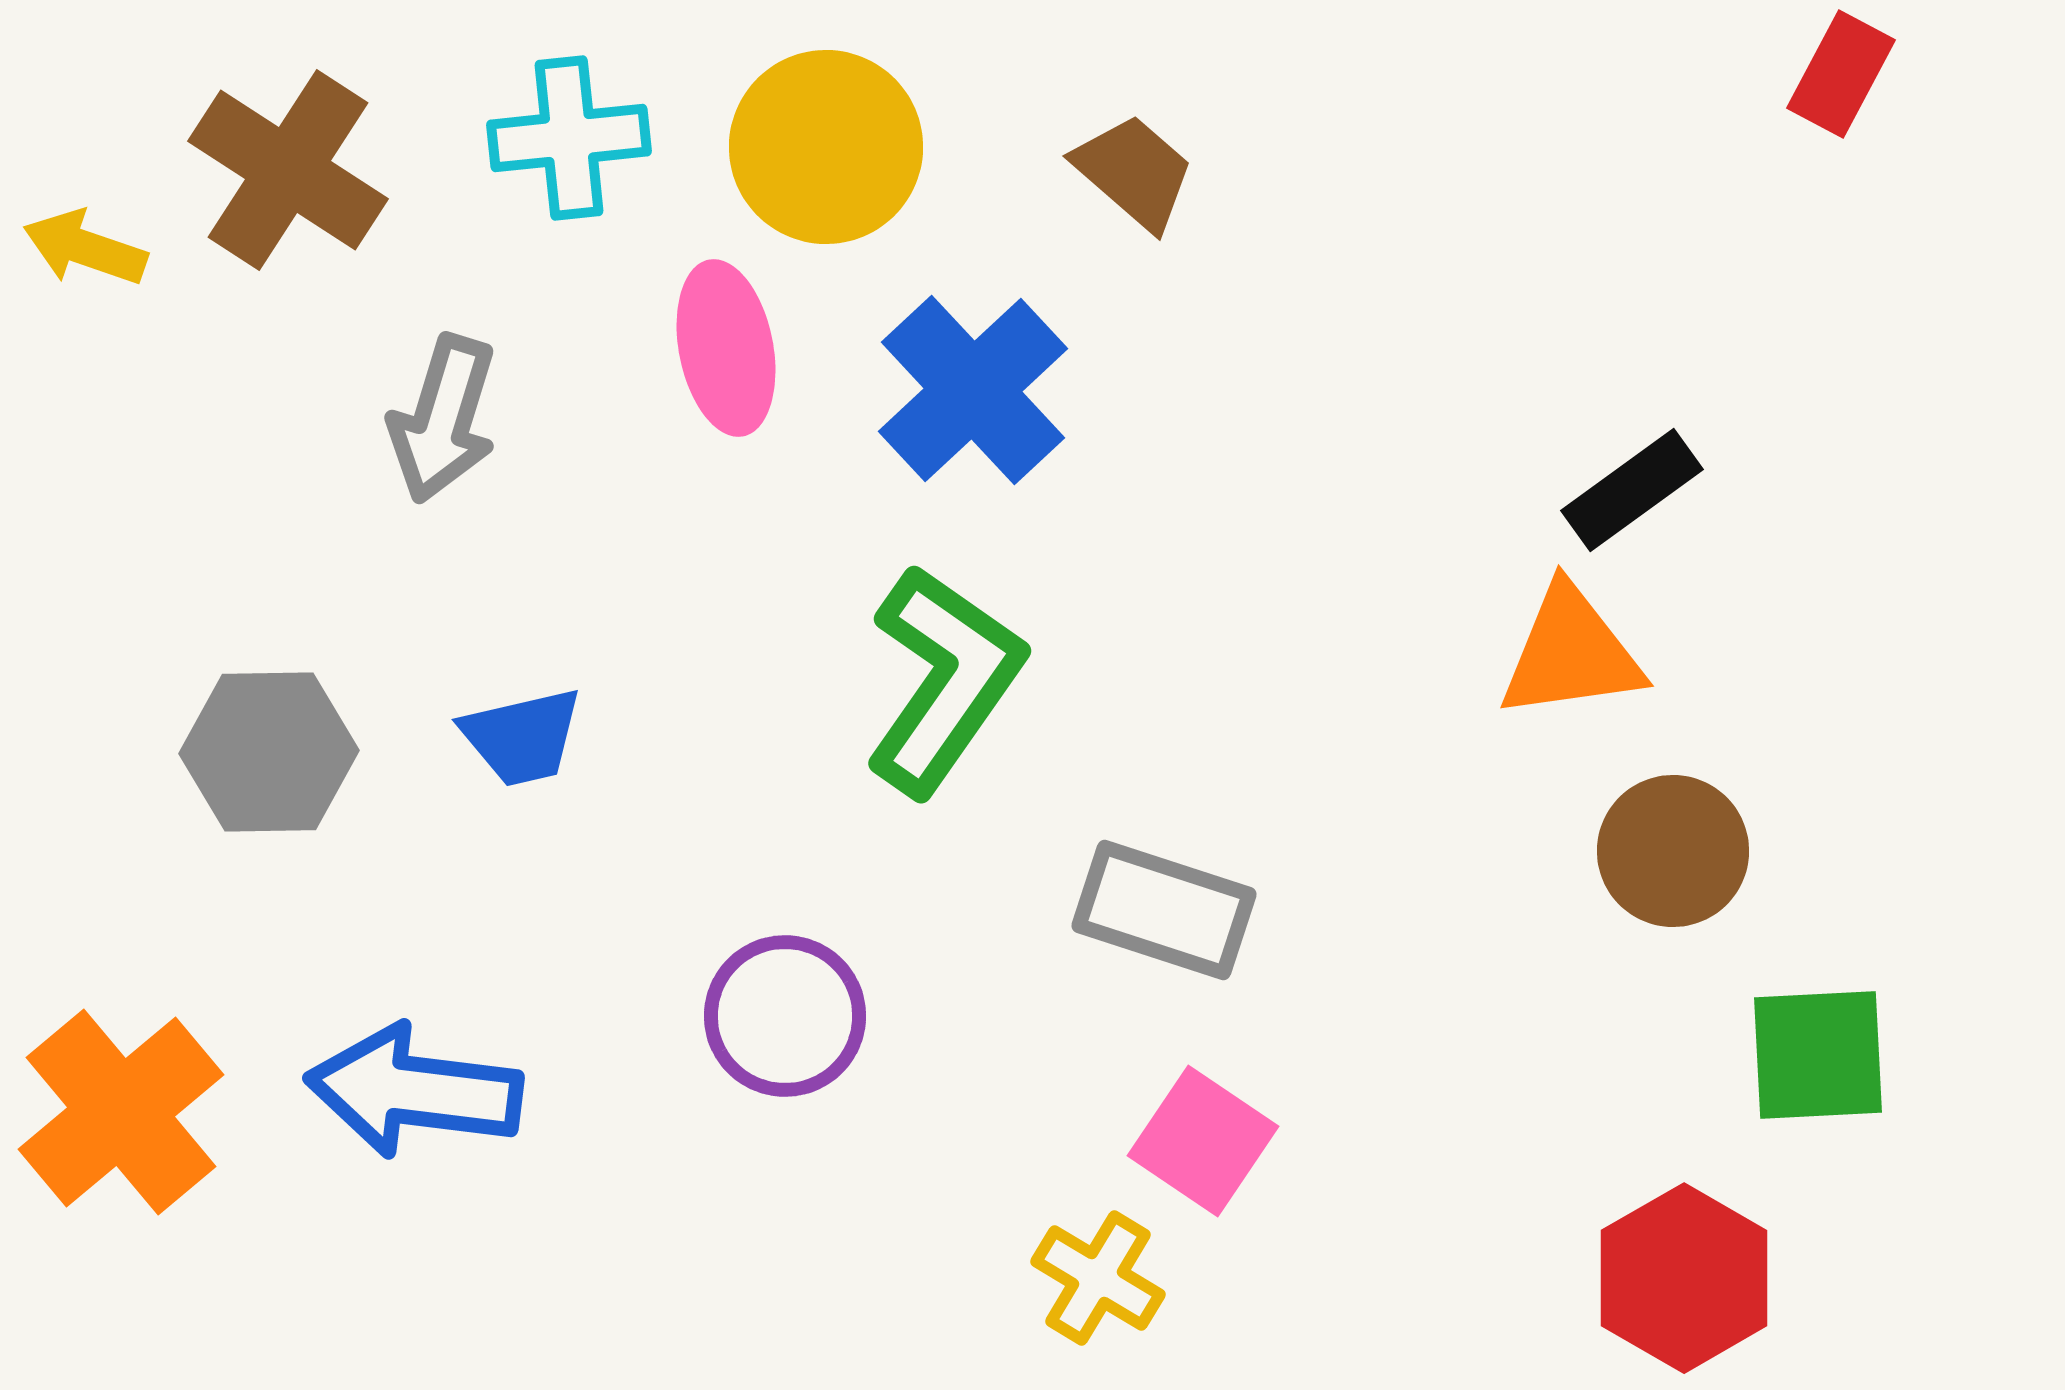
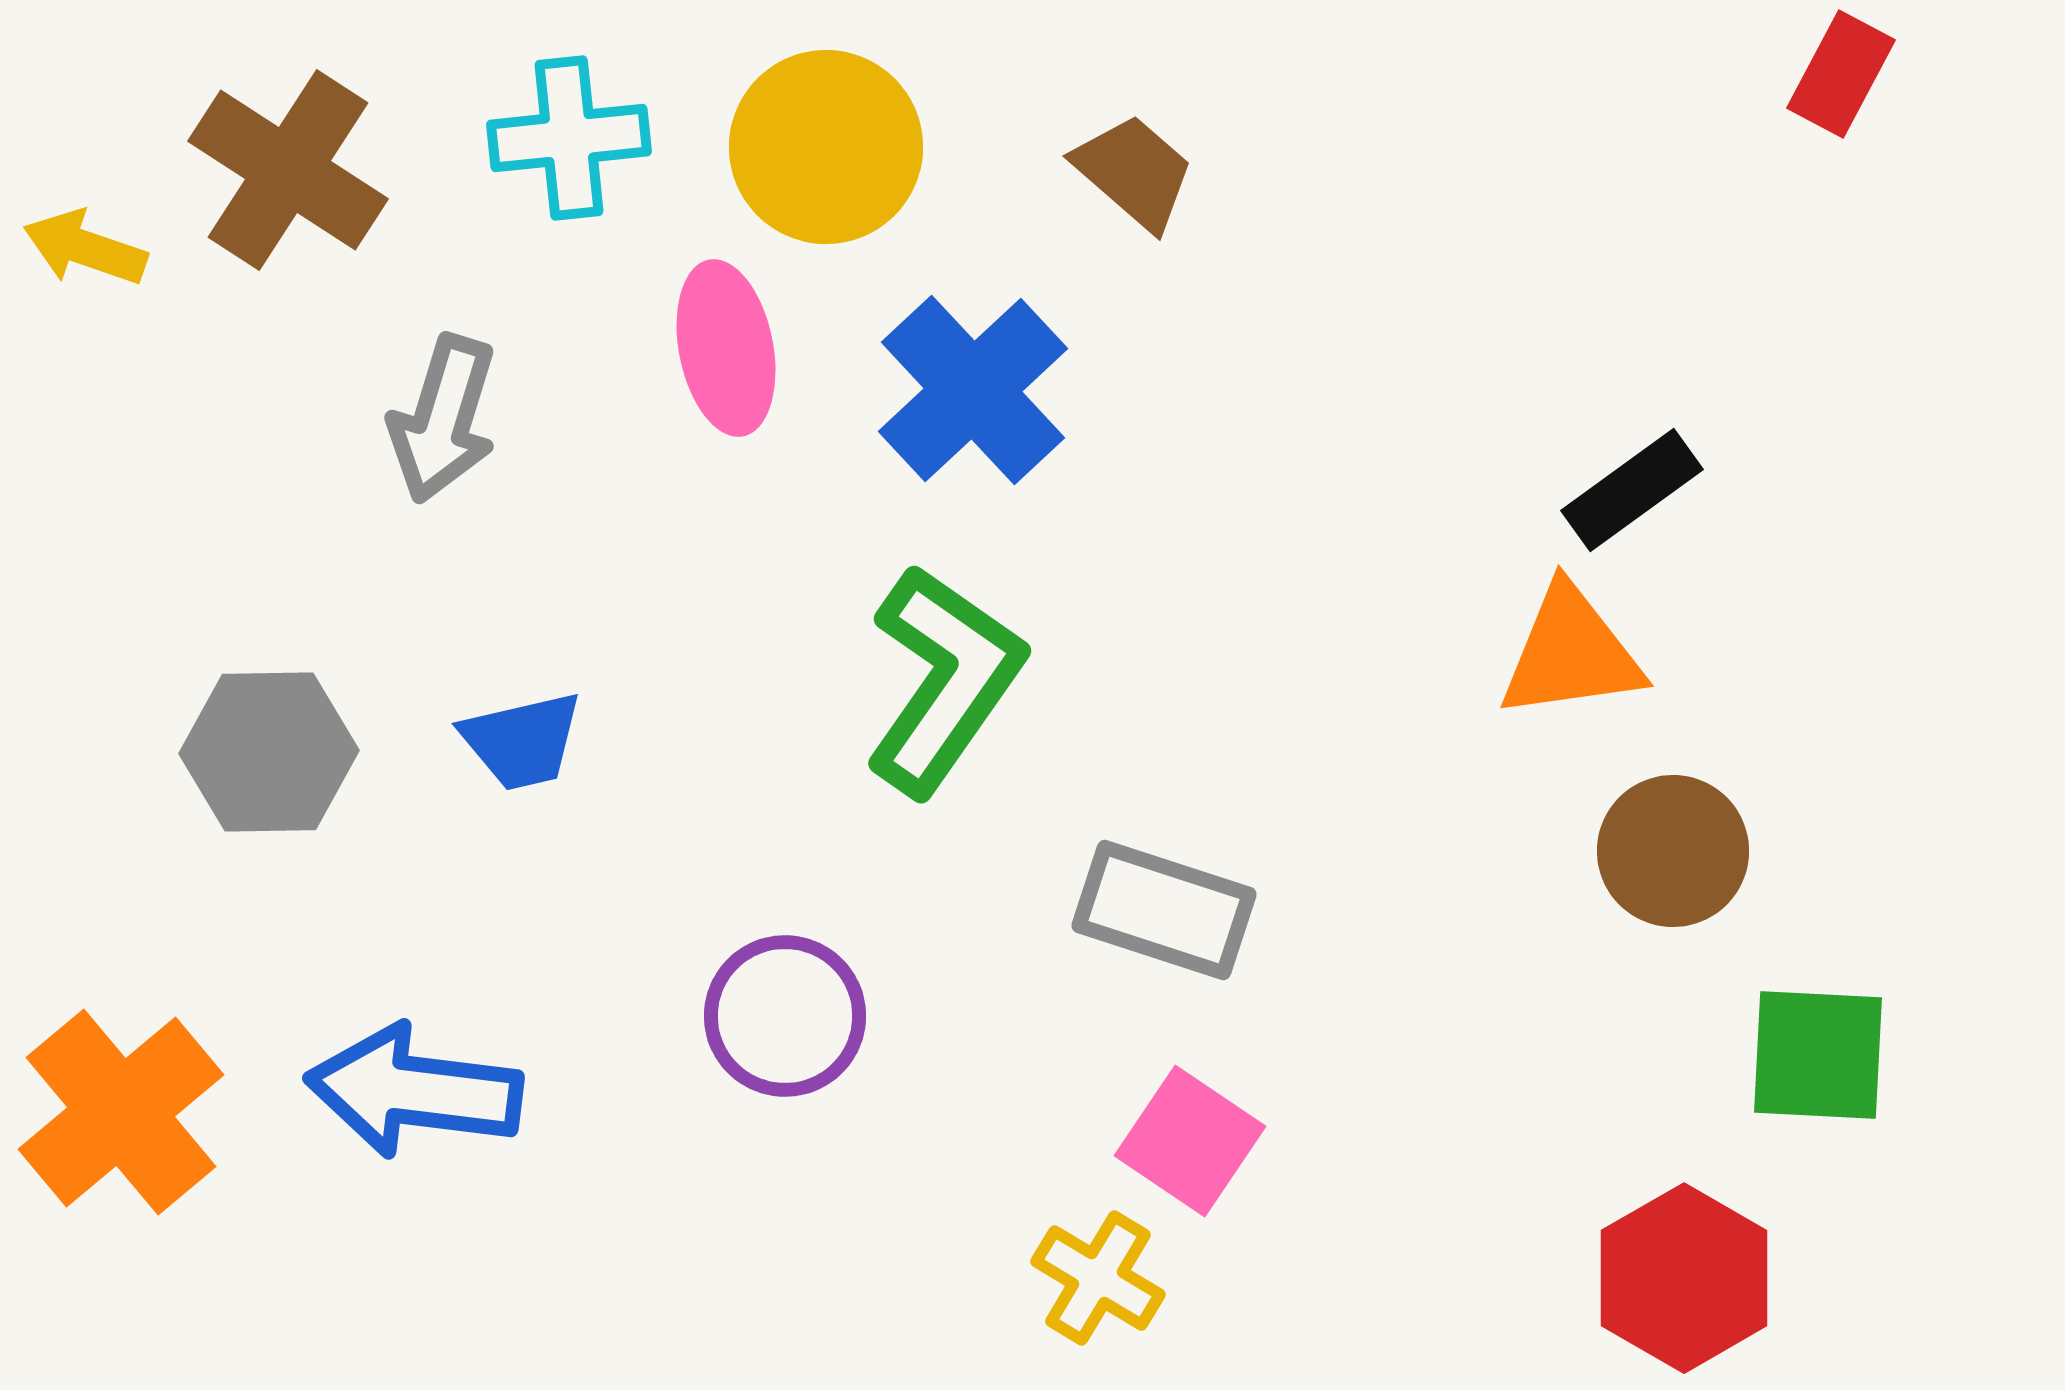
blue trapezoid: moved 4 px down
green square: rotated 6 degrees clockwise
pink square: moved 13 px left
